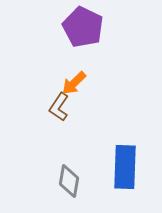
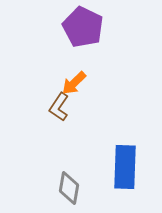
gray diamond: moved 7 px down
